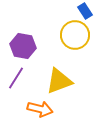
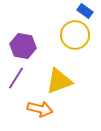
blue rectangle: rotated 21 degrees counterclockwise
